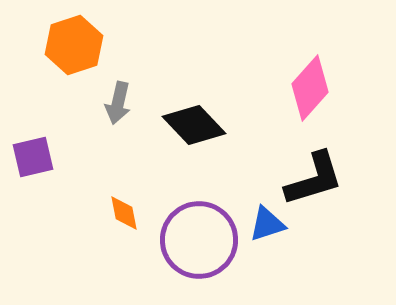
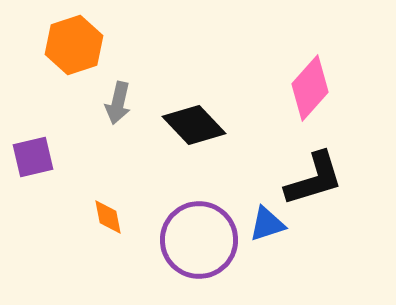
orange diamond: moved 16 px left, 4 px down
